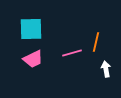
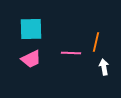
pink line: moved 1 px left; rotated 18 degrees clockwise
pink trapezoid: moved 2 px left
white arrow: moved 2 px left, 2 px up
